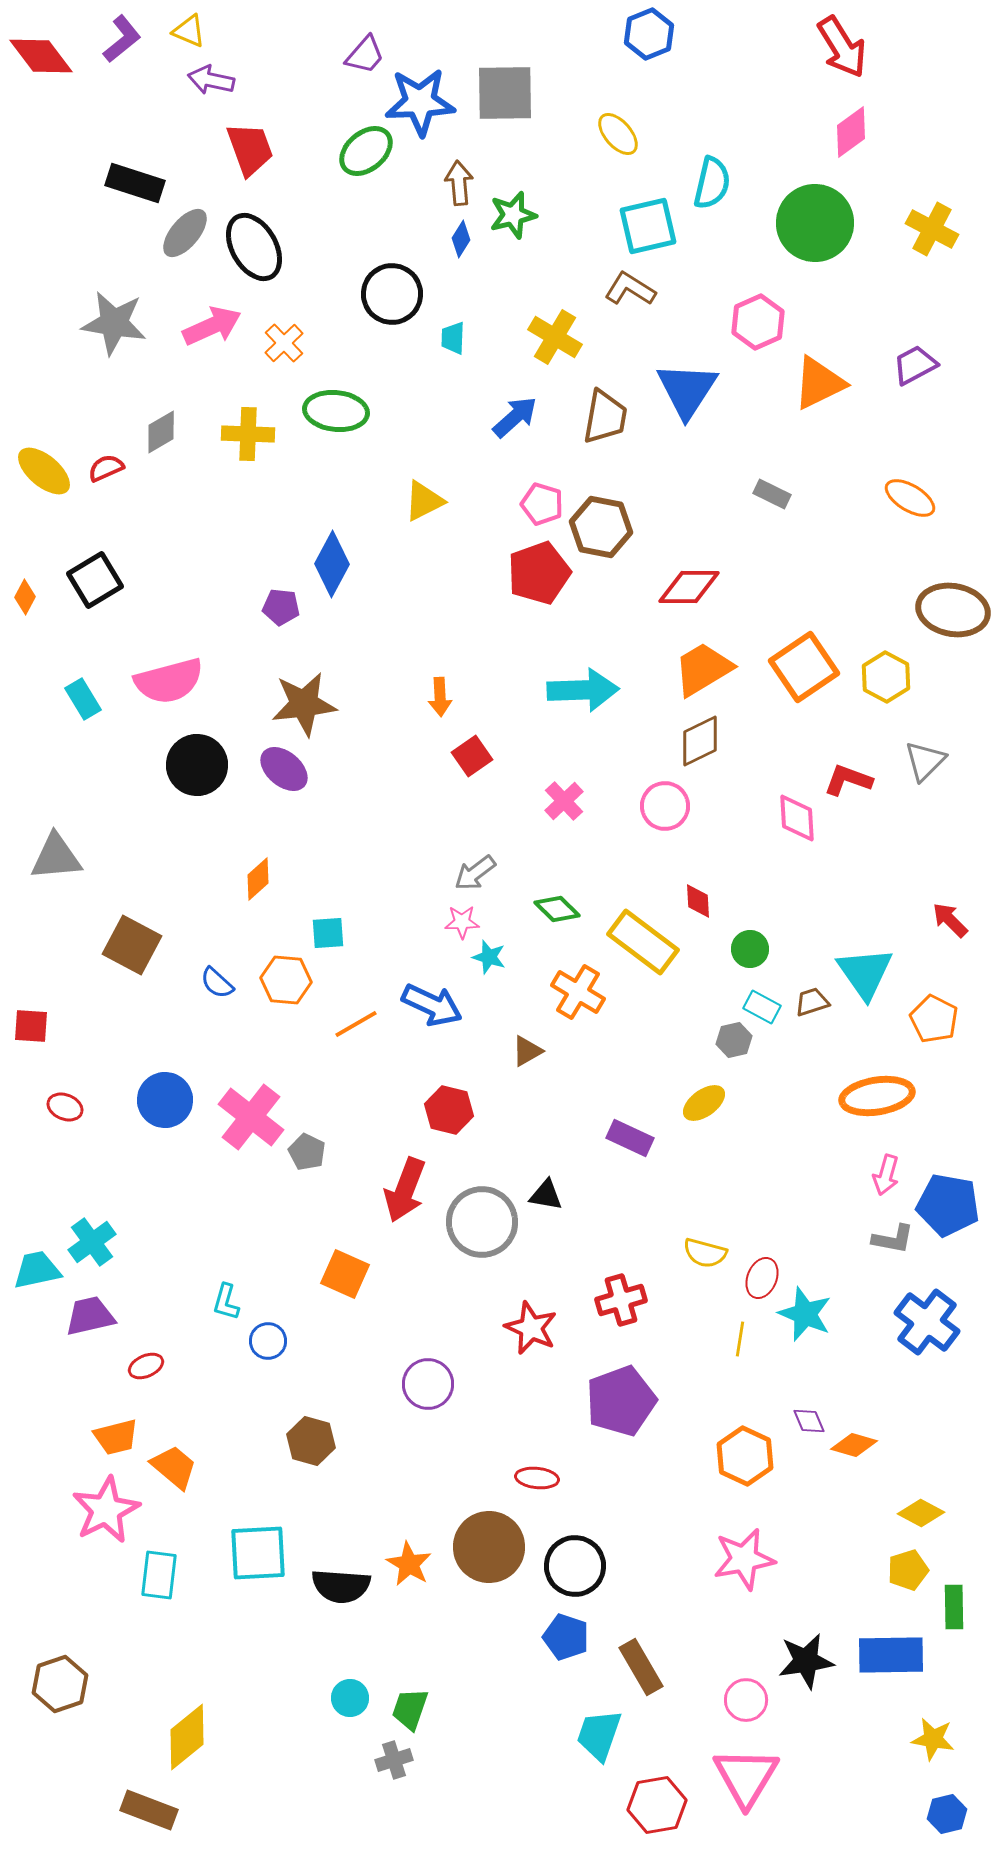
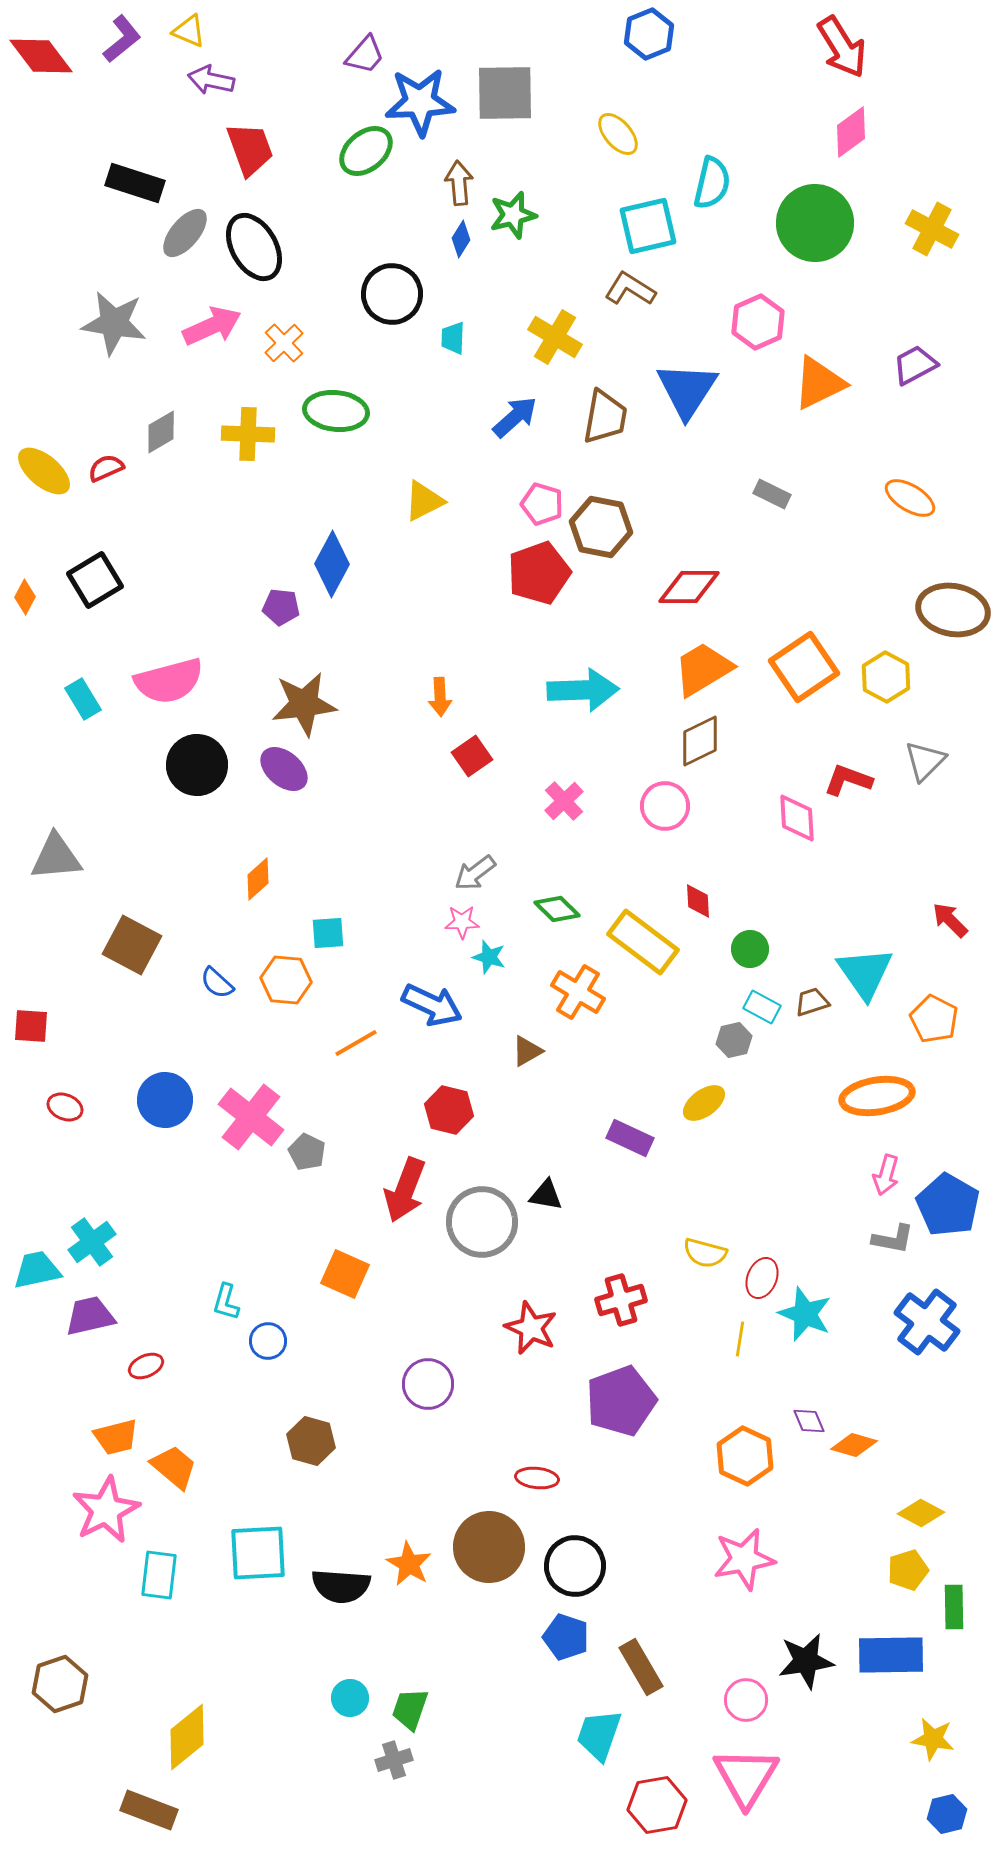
orange line at (356, 1024): moved 19 px down
blue pentagon at (948, 1205): rotated 20 degrees clockwise
